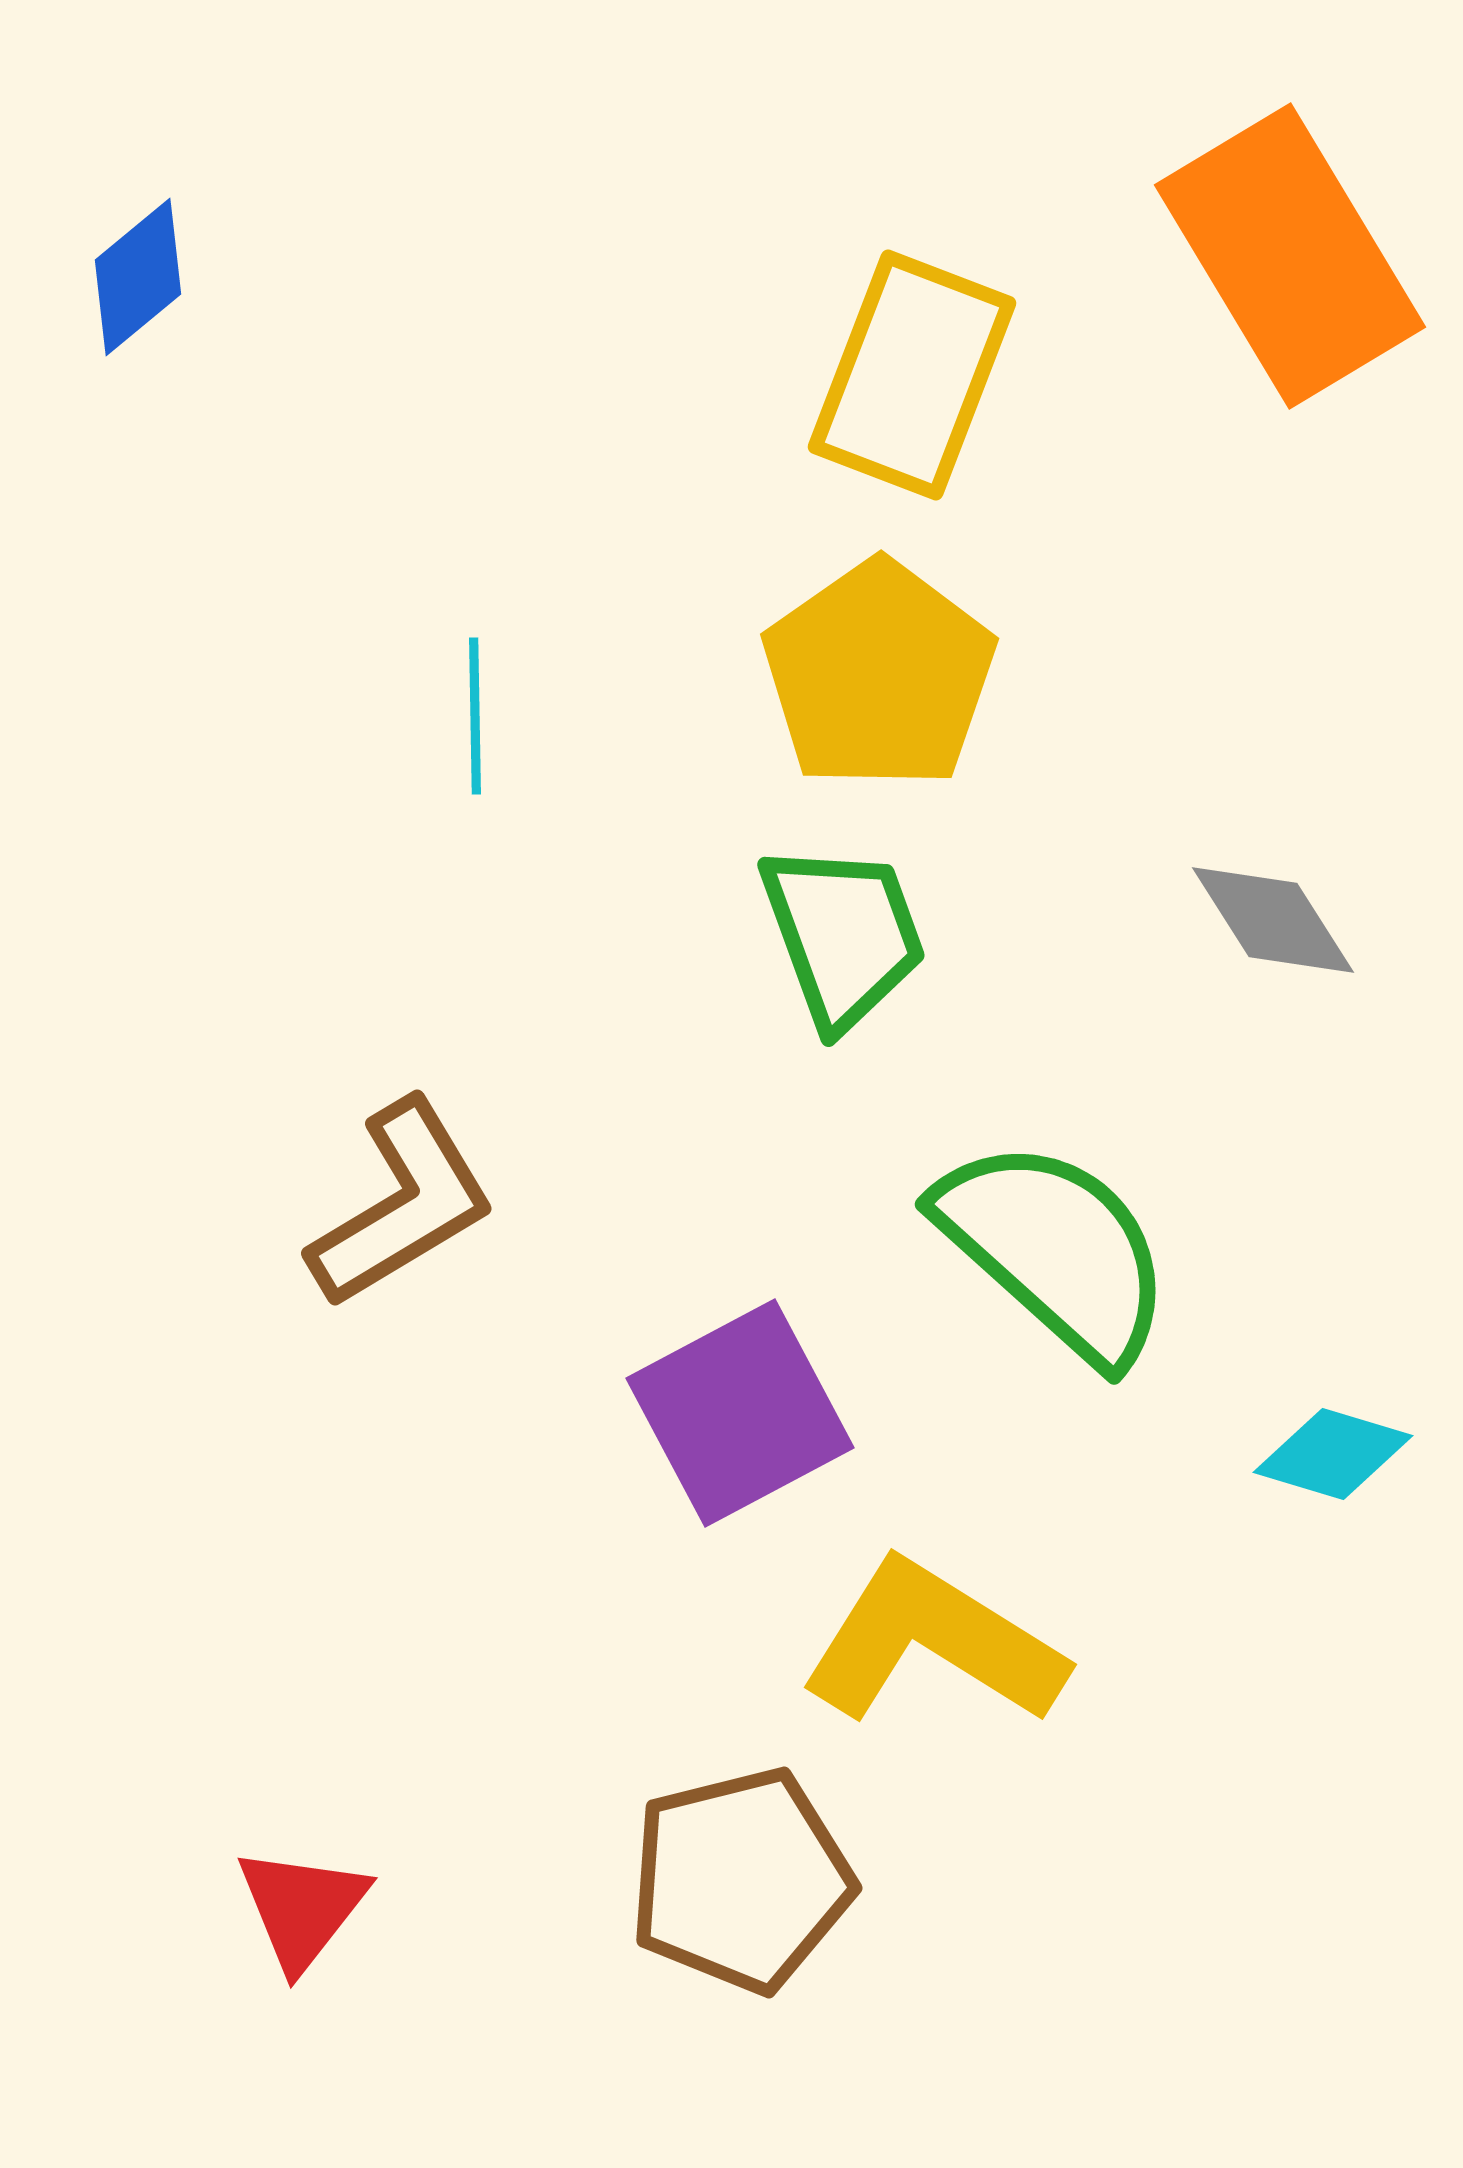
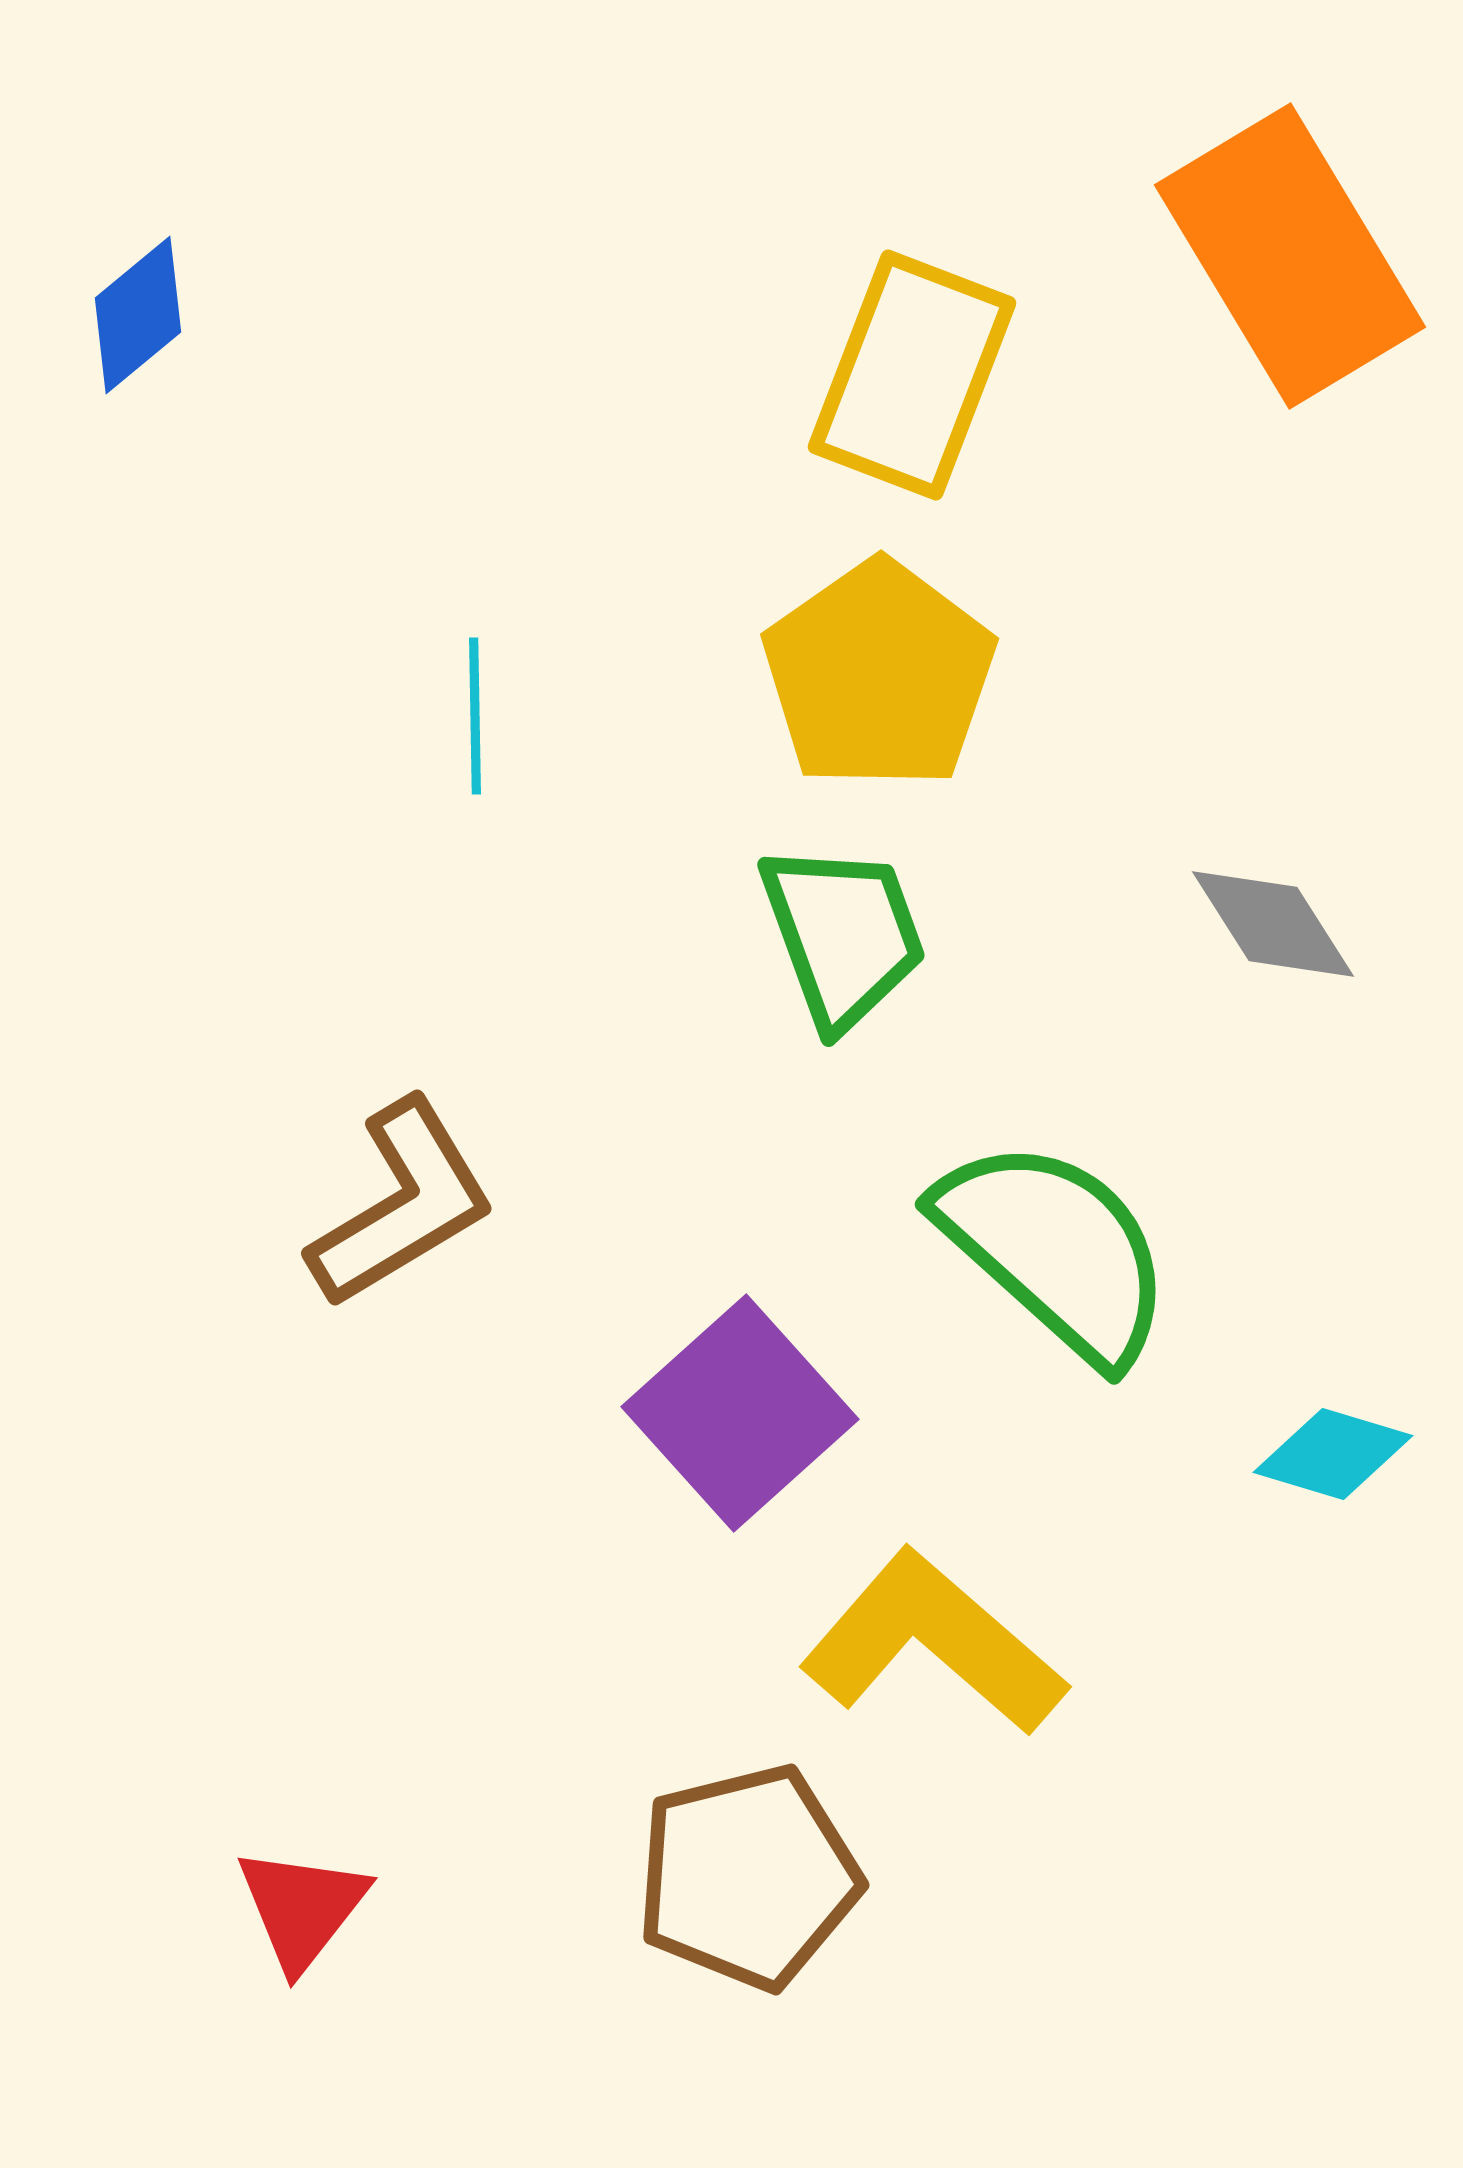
blue diamond: moved 38 px down
gray diamond: moved 4 px down
purple square: rotated 14 degrees counterclockwise
yellow L-shape: rotated 9 degrees clockwise
brown pentagon: moved 7 px right, 3 px up
